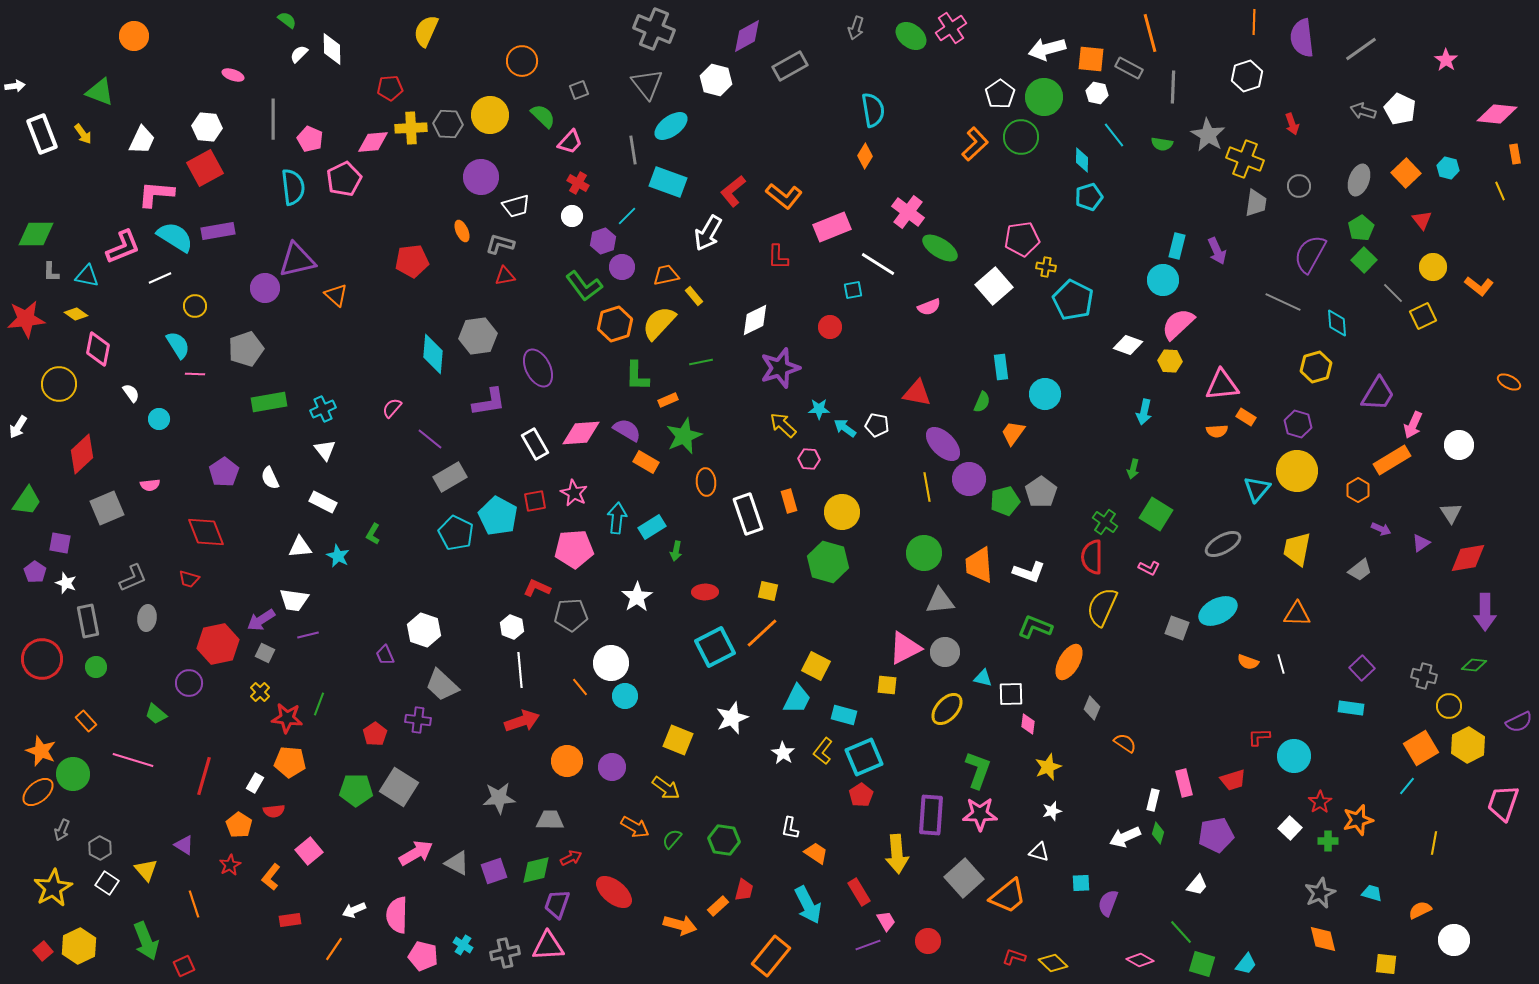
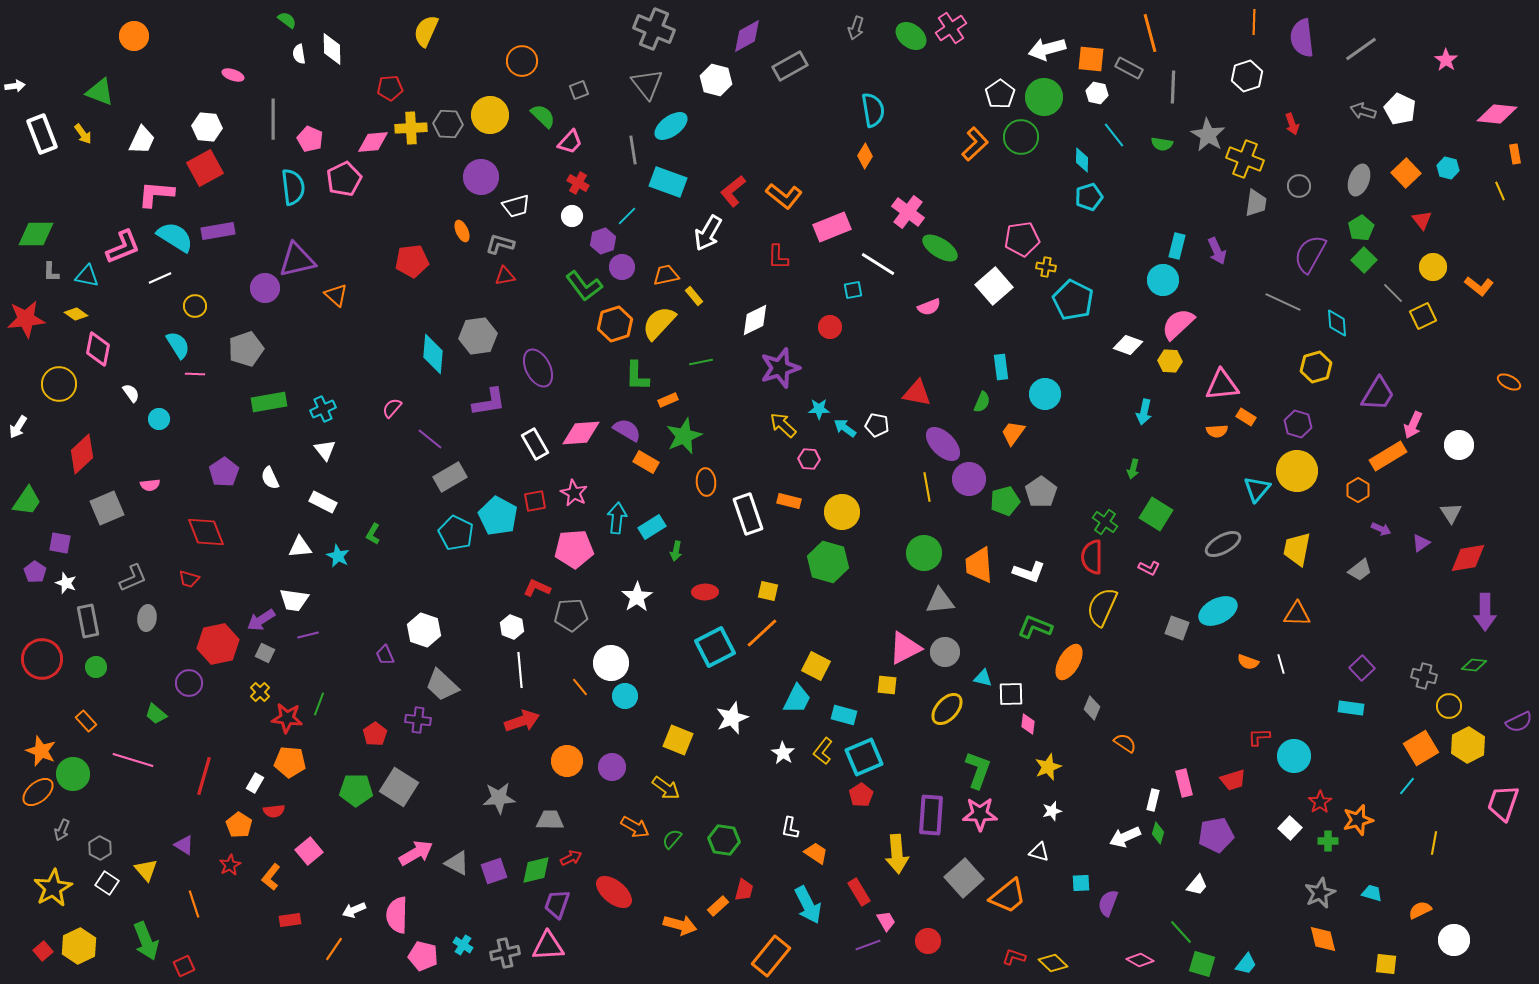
white semicircle at (299, 54): rotated 54 degrees counterclockwise
orange rectangle at (1392, 460): moved 4 px left, 4 px up
orange rectangle at (789, 501): rotated 60 degrees counterclockwise
